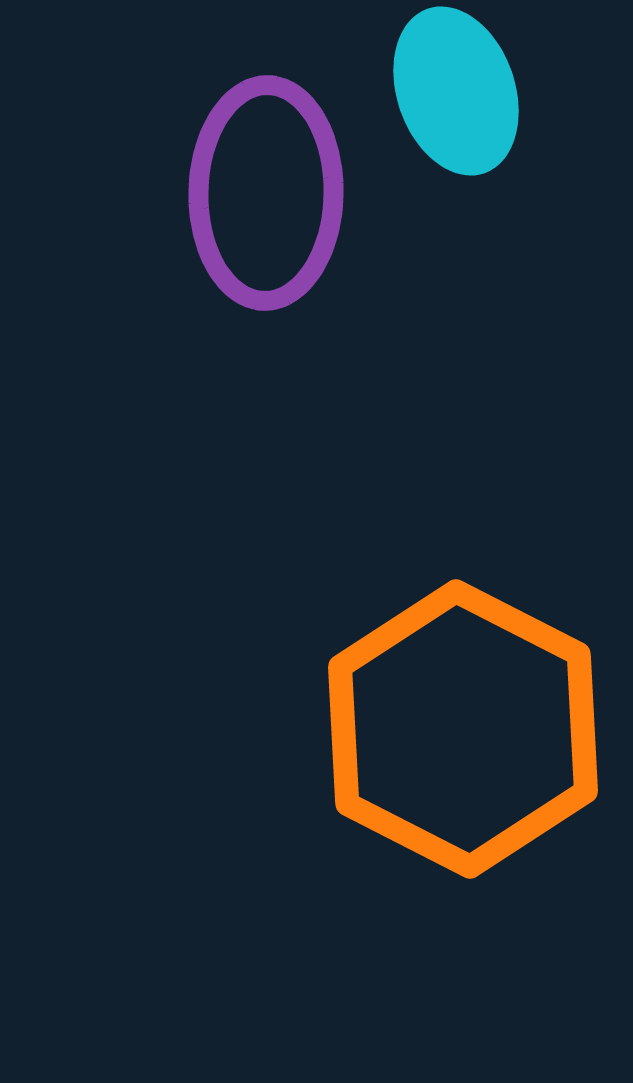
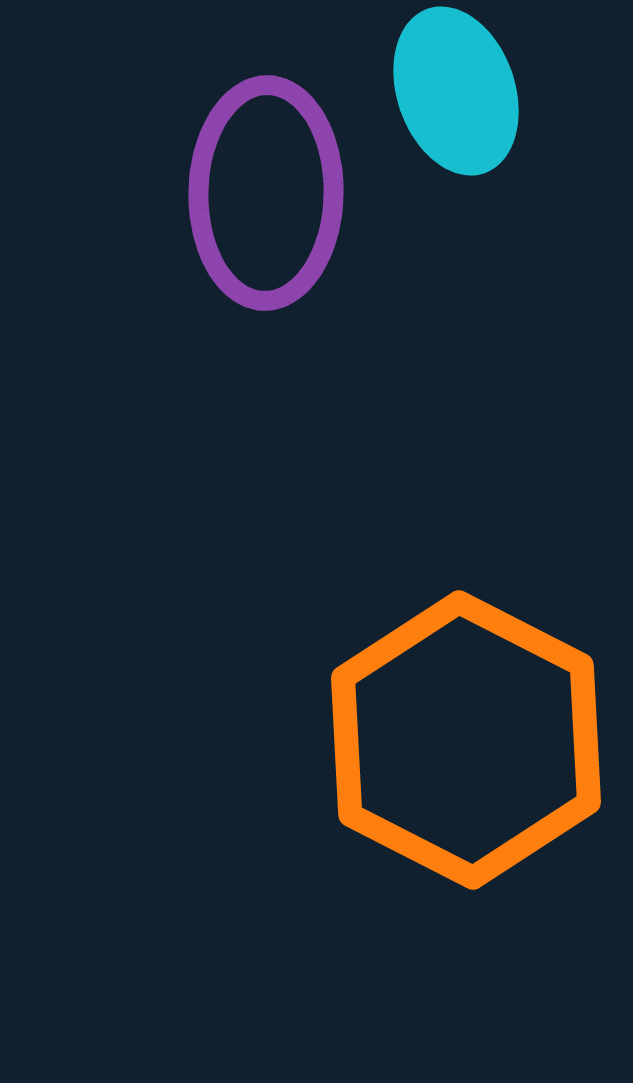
orange hexagon: moved 3 px right, 11 px down
